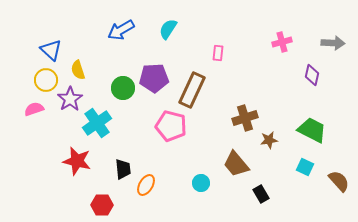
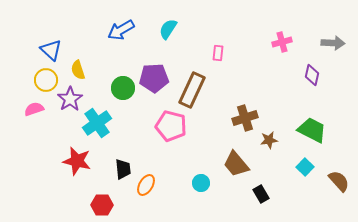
cyan square: rotated 18 degrees clockwise
